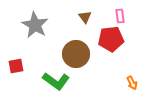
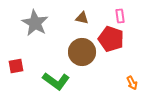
brown triangle: moved 3 px left, 1 px down; rotated 40 degrees counterclockwise
gray star: moved 2 px up
red pentagon: rotated 25 degrees clockwise
brown circle: moved 6 px right, 2 px up
